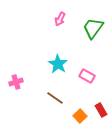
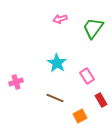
pink arrow: rotated 48 degrees clockwise
cyan star: moved 1 px left, 1 px up
pink rectangle: rotated 28 degrees clockwise
brown line: rotated 12 degrees counterclockwise
red rectangle: moved 10 px up
orange square: rotated 16 degrees clockwise
